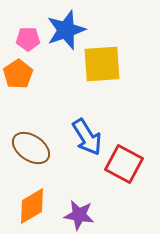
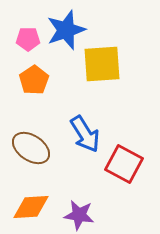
orange pentagon: moved 16 px right, 6 px down
blue arrow: moved 2 px left, 3 px up
orange diamond: moved 1 px left, 1 px down; rotated 27 degrees clockwise
